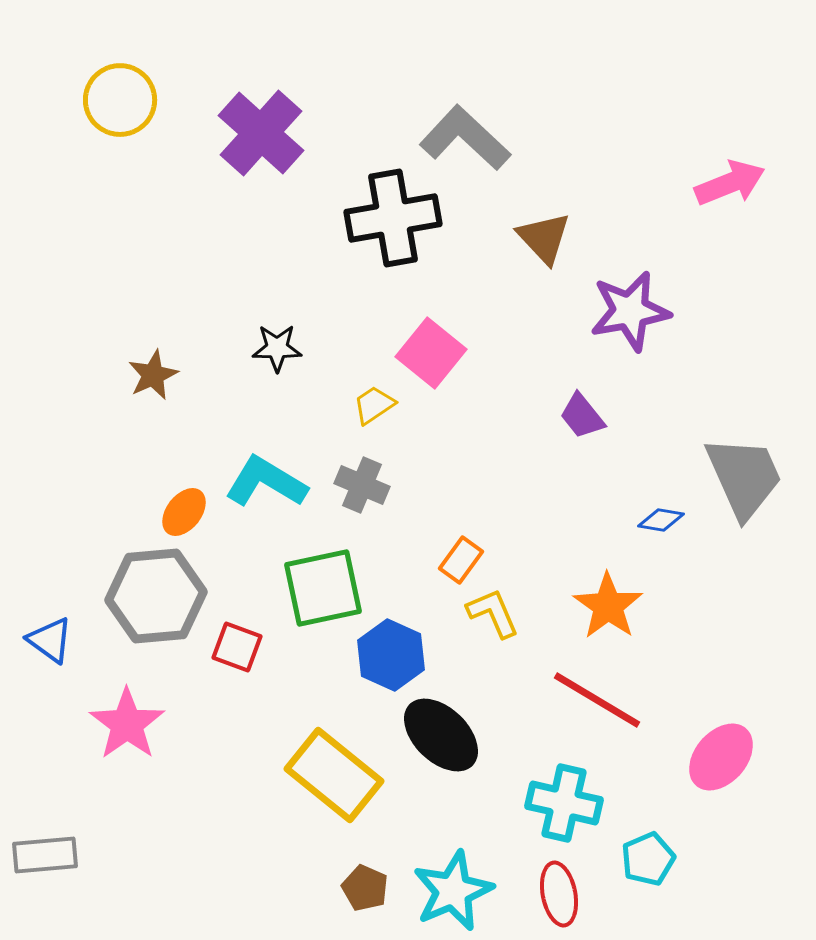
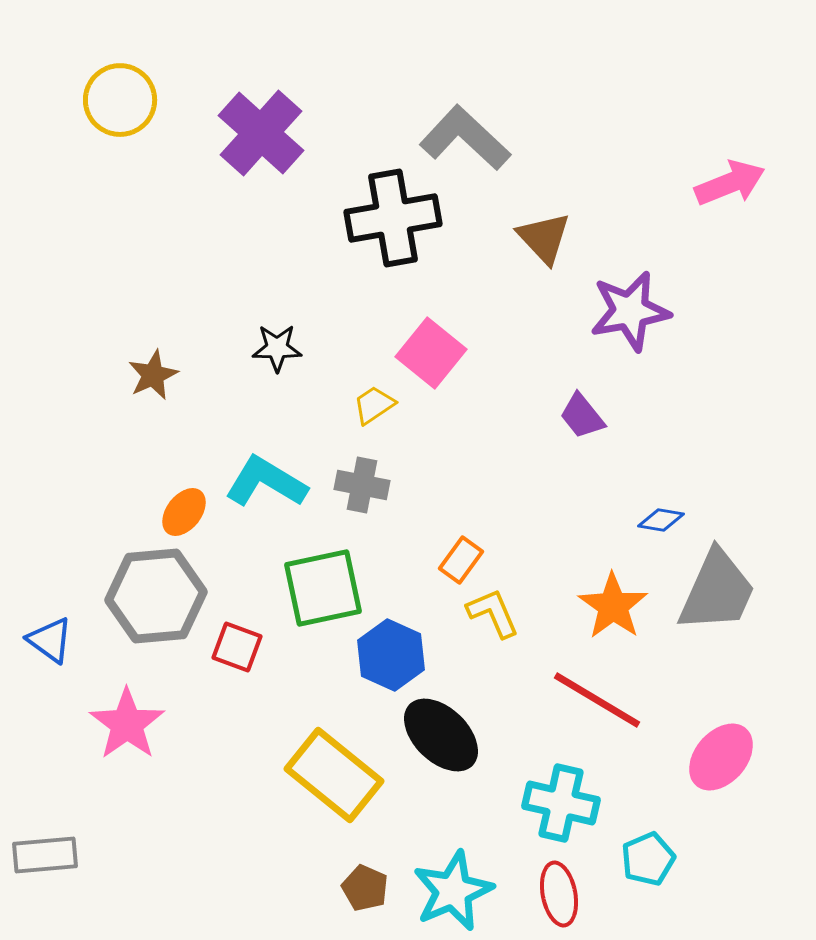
gray trapezoid: moved 27 px left, 114 px down; rotated 48 degrees clockwise
gray cross: rotated 12 degrees counterclockwise
orange star: moved 5 px right
cyan cross: moved 3 px left
